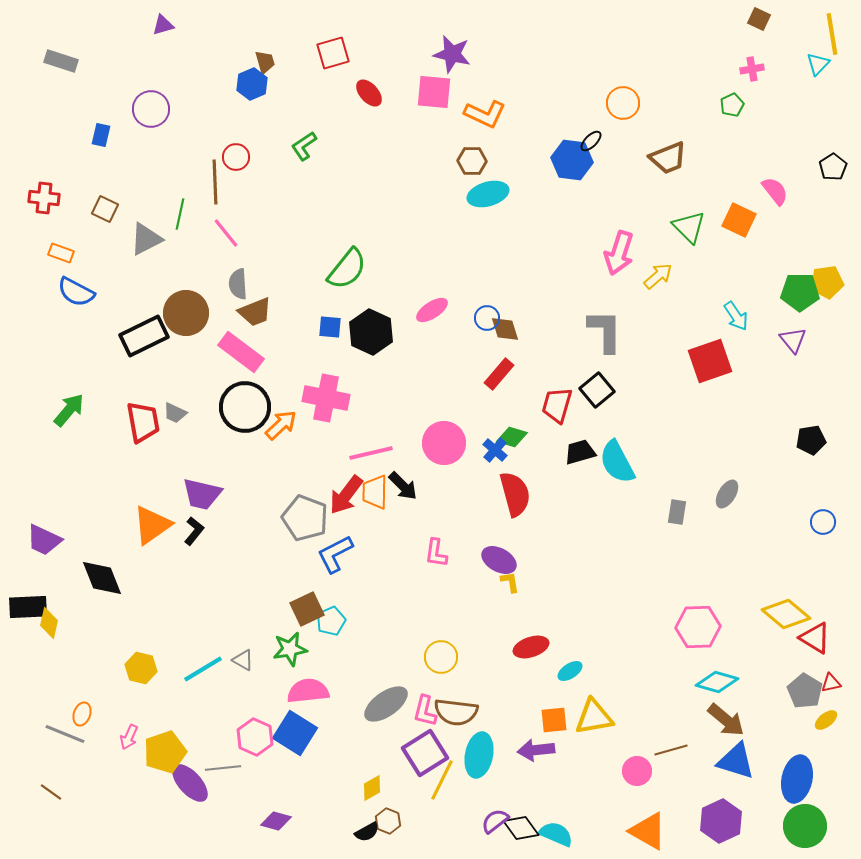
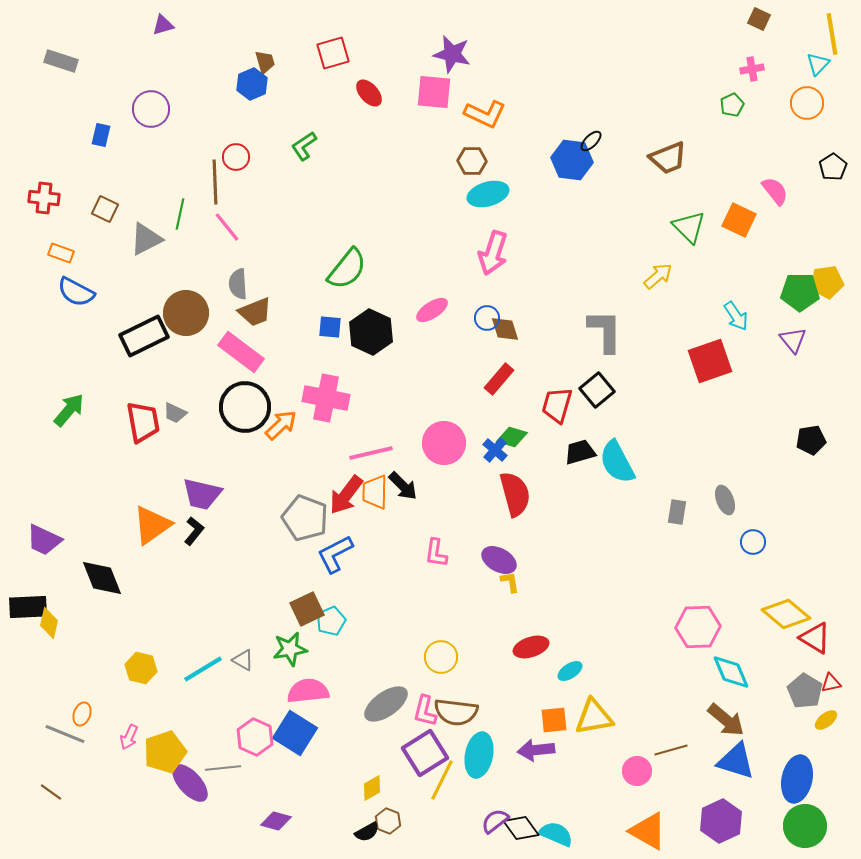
orange circle at (623, 103): moved 184 px right
pink line at (226, 233): moved 1 px right, 6 px up
pink arrow at (619, 253): moved 126 px left
red rectangle at (499, 374): moved 5 px down
gray ellipse at (727, 494): moved 2 px left, 6 px down; rotated 52 degrees counterclockwise
blue circle at (823, 522): moved 70 px left, 20 px down
cyan diamond at (717, 682): moved 14 px right, 10 px up; rotated 51 degrees clockwise
